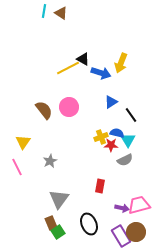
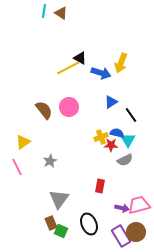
black triangle: moved 3 px left, 1 px up
yellow triangle: rotated 21 degrees clockwise
green square: moved 3 px right, 1 px up; rotated 32 degrees counterclockwise
